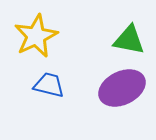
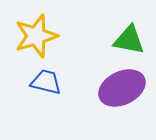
yellow star: rotated 9 degrees clockwise
blue trapezoid: moved 3 px left, 3 px up
